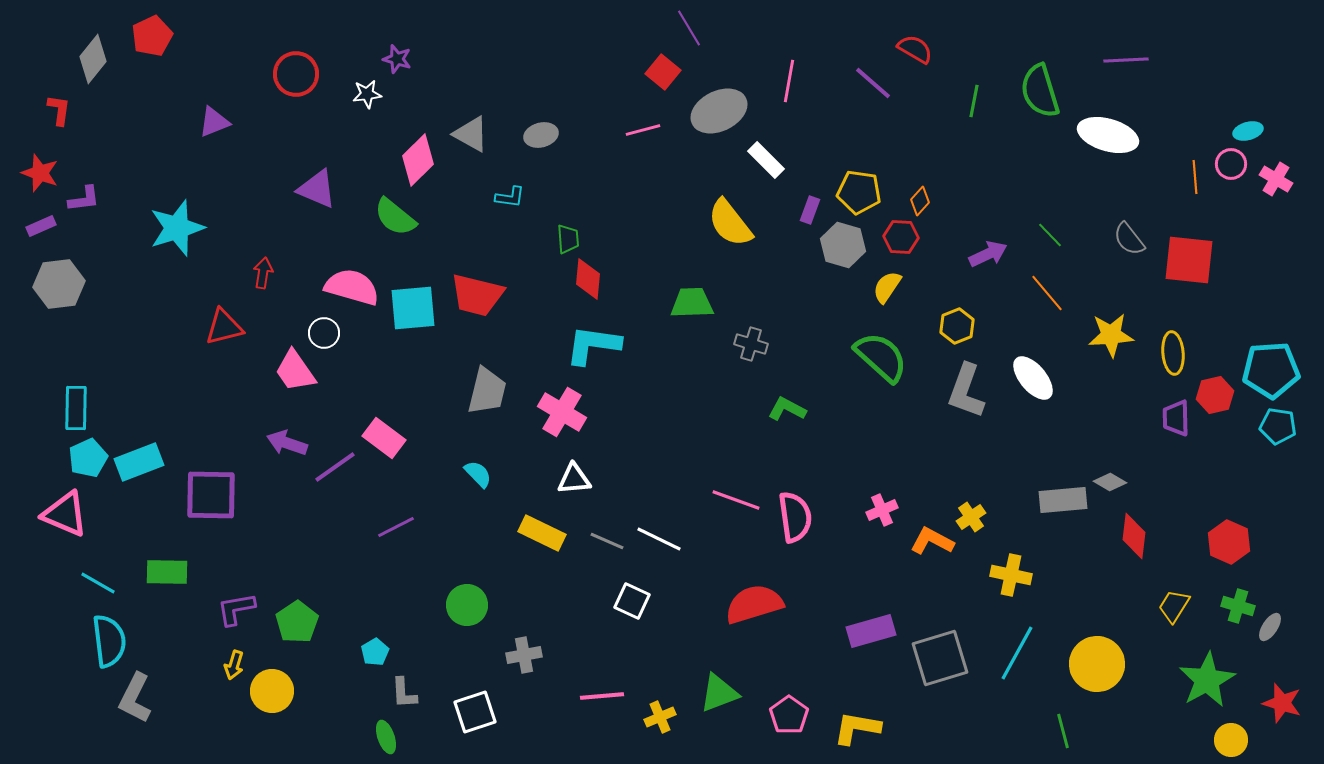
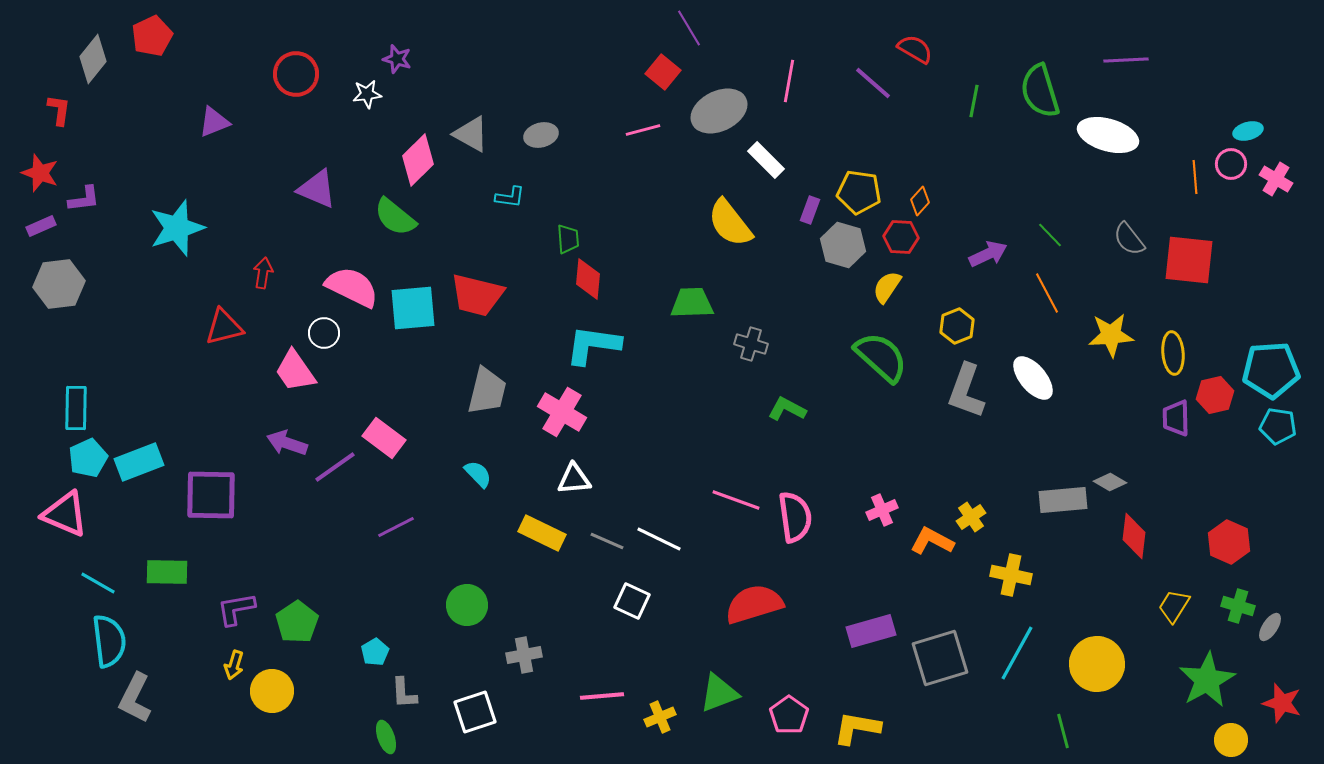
pink semicircle at (352, 287): rotated 10 degrees clockwise
orange line at (1047, 293): rotated 12 degrees clockwise
